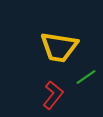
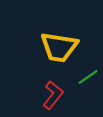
green line: moved 2 px right
